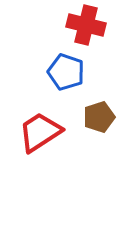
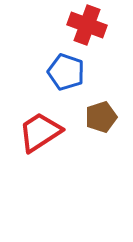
red cross: moved 1 px right; rotated 6 degrees clockwise
brown pentagon: moved 2 px right
